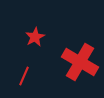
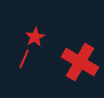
red line: moved 17 px up
